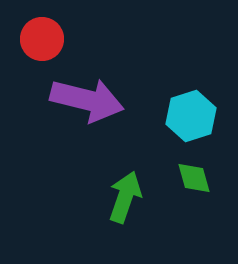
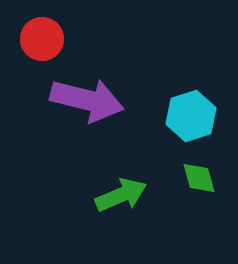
green diamond: moved 5 px right
green arrow: moved 4 px left, 2 px up; rotated 48 degrees clockwise
